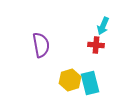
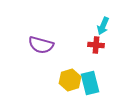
purple semicircle: rotated 115 degrees clockwise
